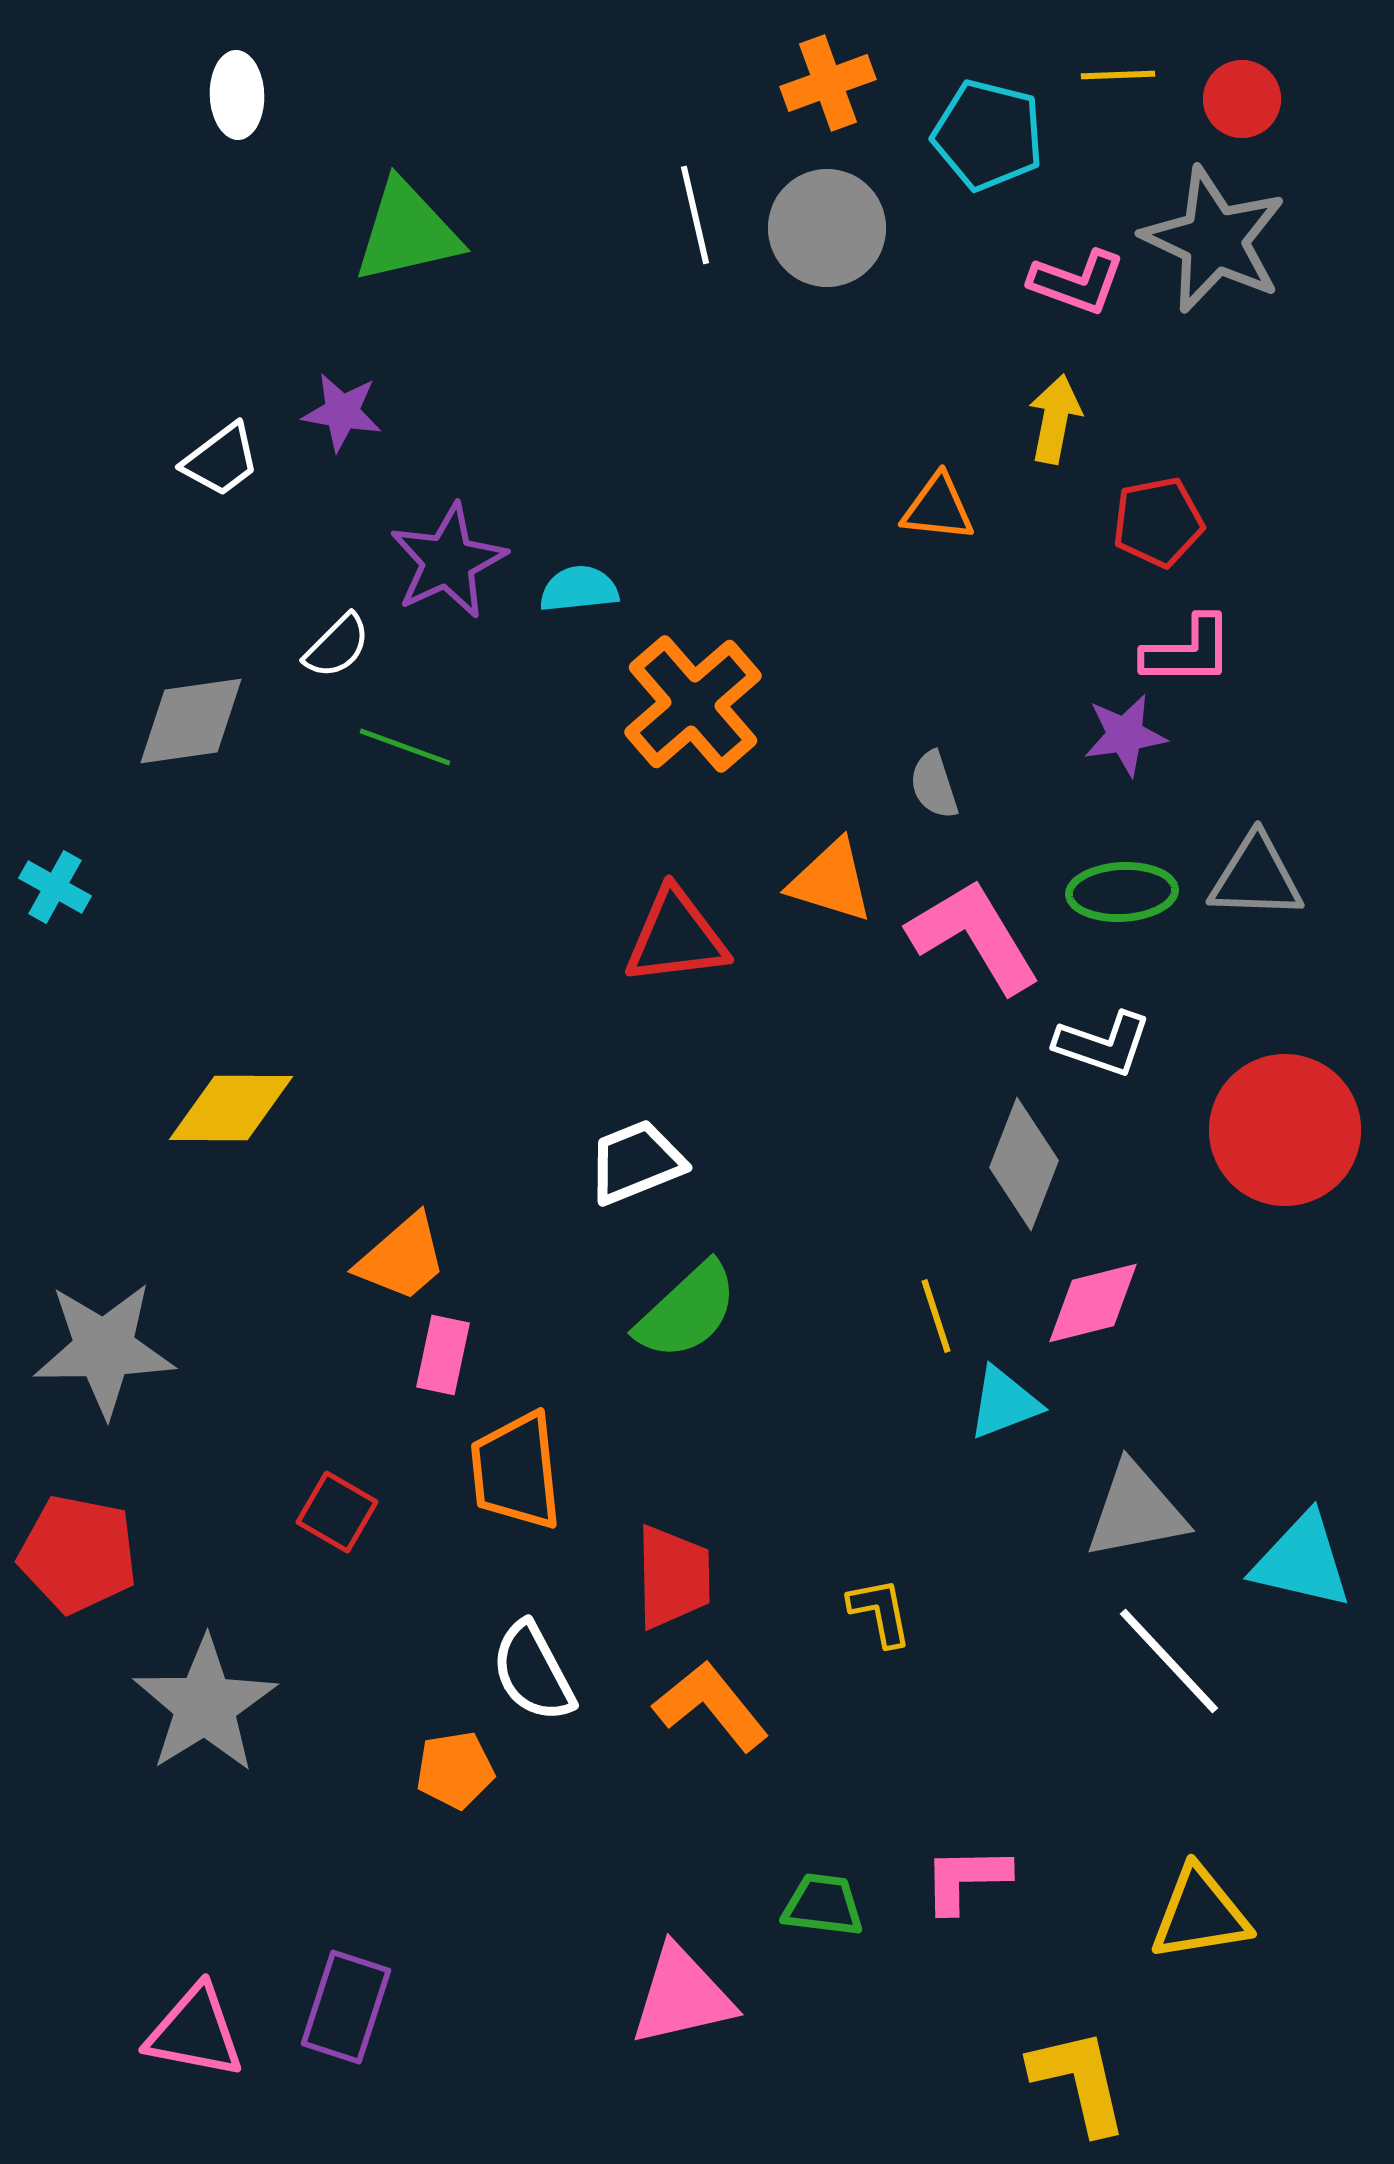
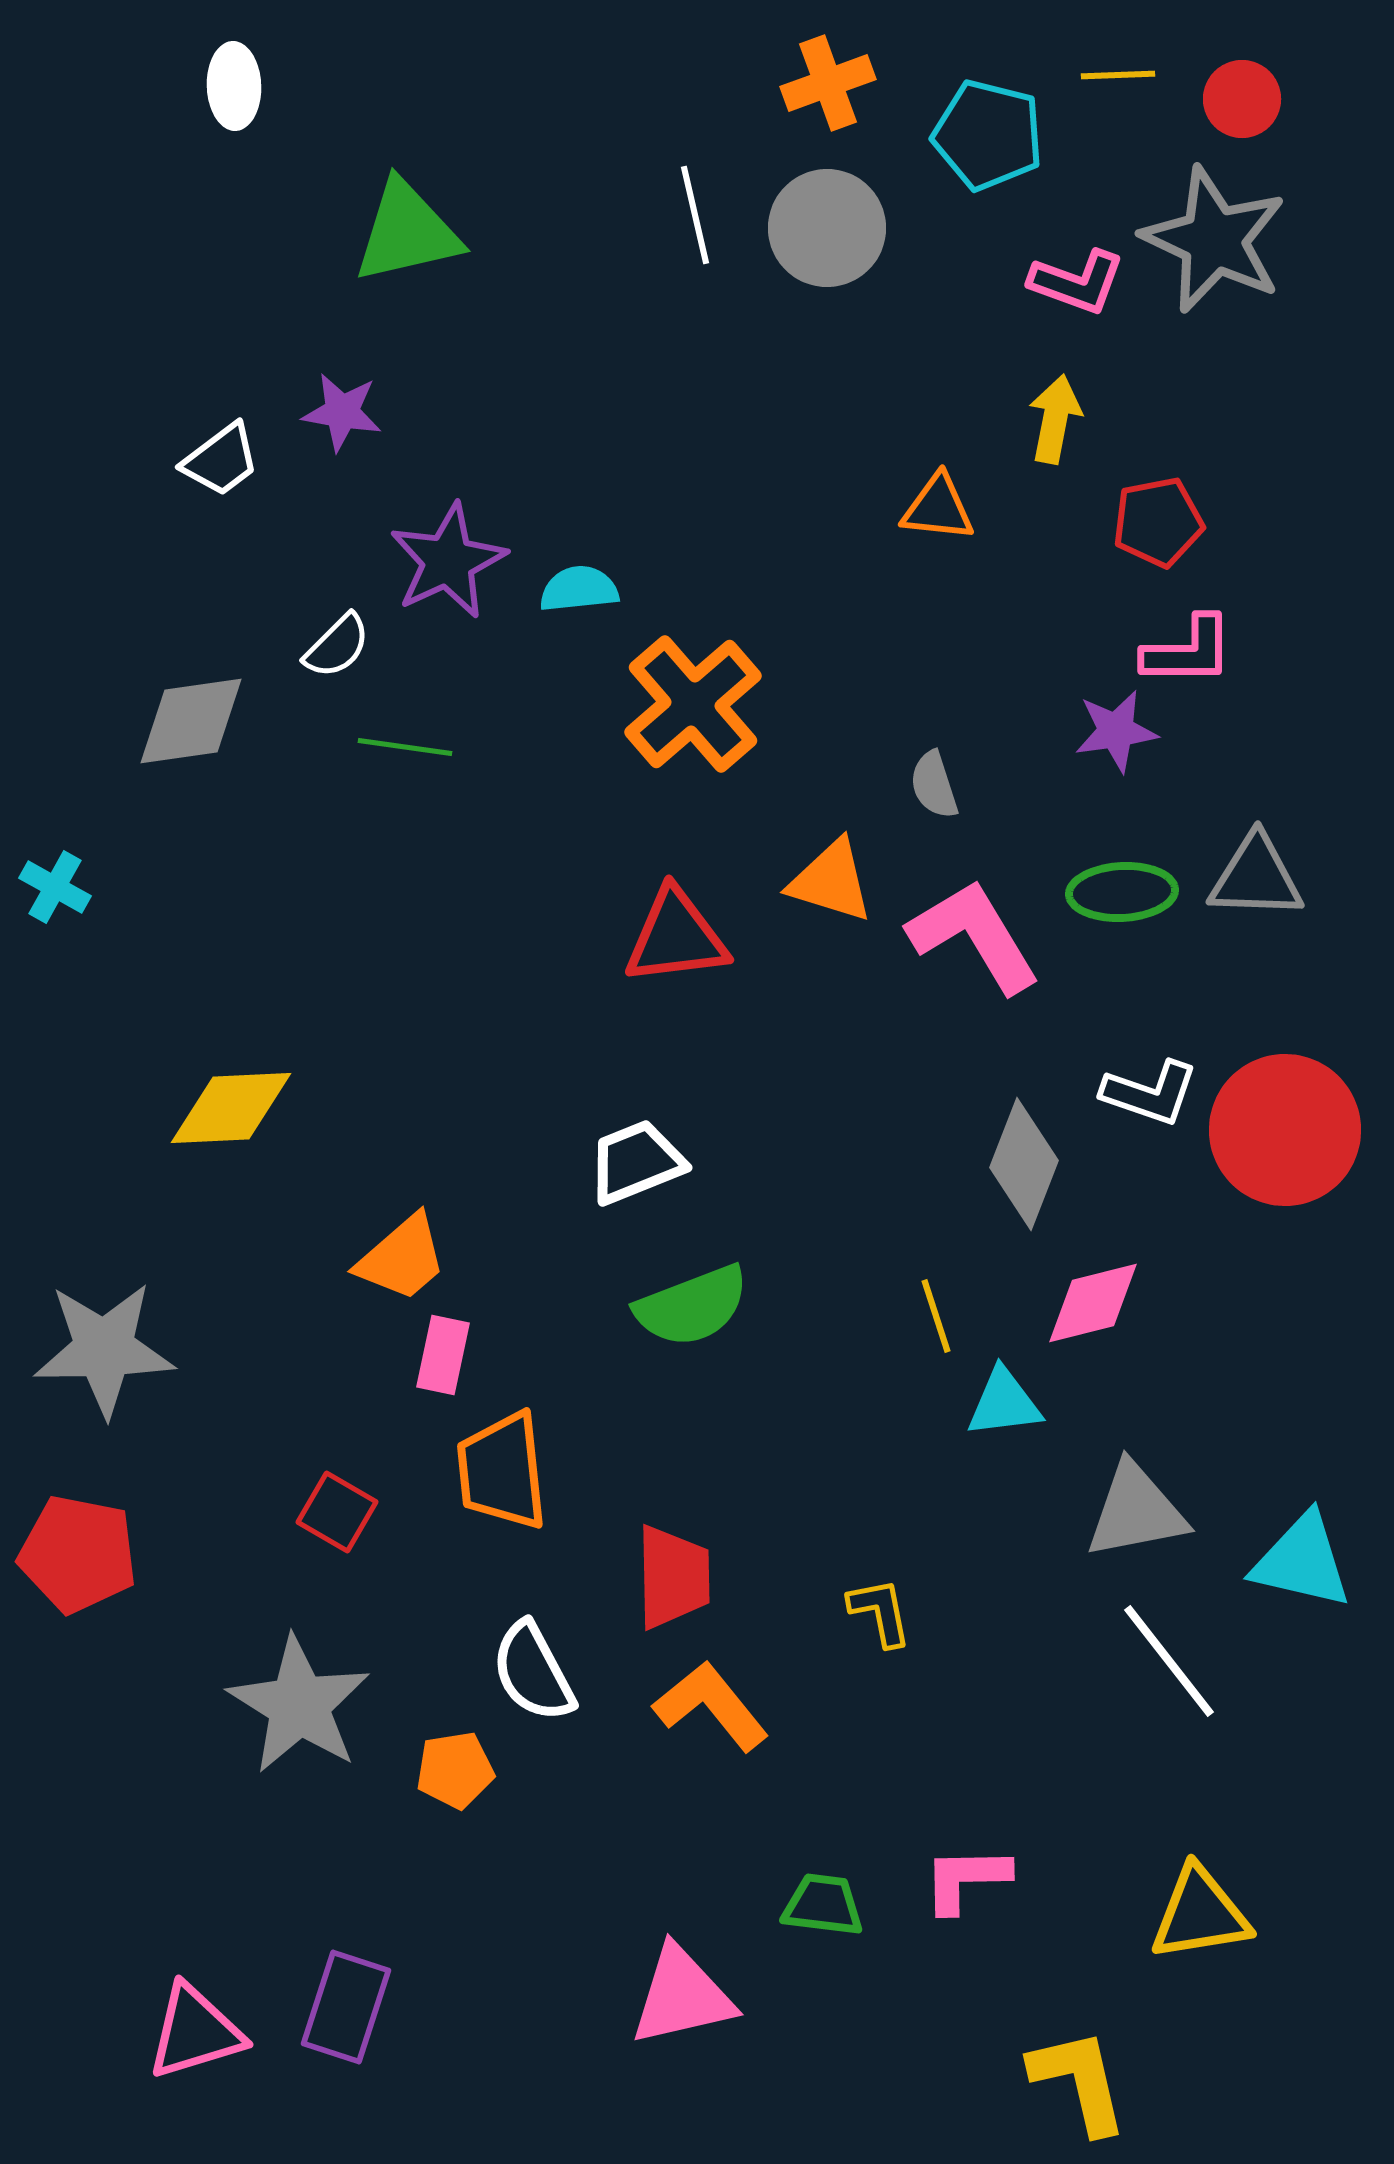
white ellipse at (237, 95): moved 3 px left, 9 px up
purple star at (1125, 735): moved 9 px left, 4 px up
green line at (405, 747): rotated 12 degrees counterclockwise
white L-shape at (1103, 1044): moved 47 px right, 49 px down
yellow diamond at (231, 1108): rotated 3 degrees counterclockwise
green semicircle at (687, 1311): moved 5 px right, 5 px up; rotated 22 degrees clockwise
cyan triangle at (1004, 1403): rotated 14 degrees clockwise
orange trapezoid at (516, 1471): moved 14 px left
white line at (1169, 1661): rotated 5 degrees clockwise
gray star at (205, 1705): moved 94 px right; rotated 8 degrees counterclockwise
pink triangle at (195, 2032): rotated 28 degrees counterclockwise
